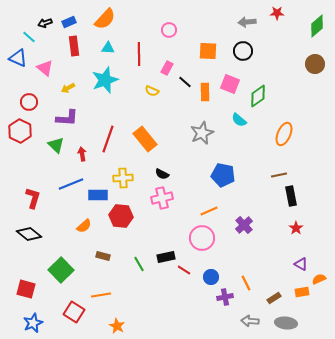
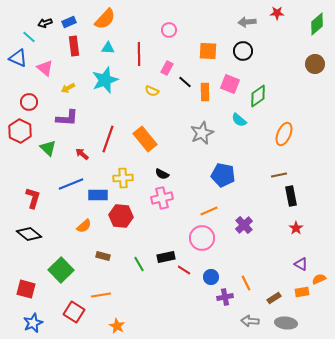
green diamond at (317, 26): moved 2 px up
green triangle at (56, 145): moved 8 px left, 3 px down
red arrow at (82, 154): rotated 40 degrees counterclockwise
